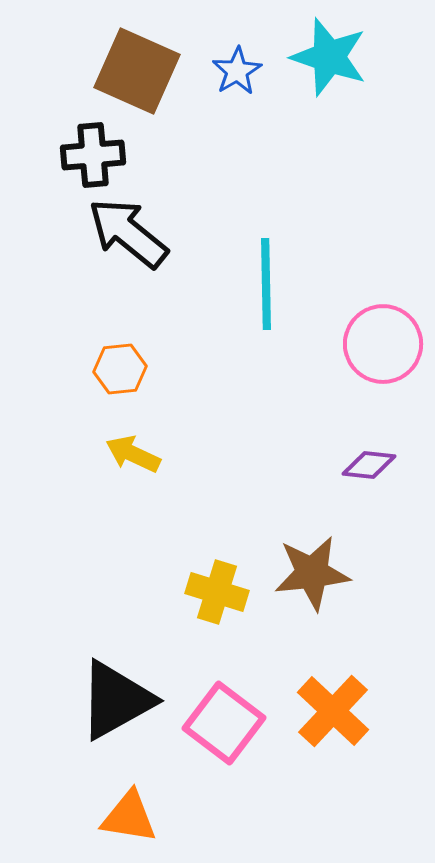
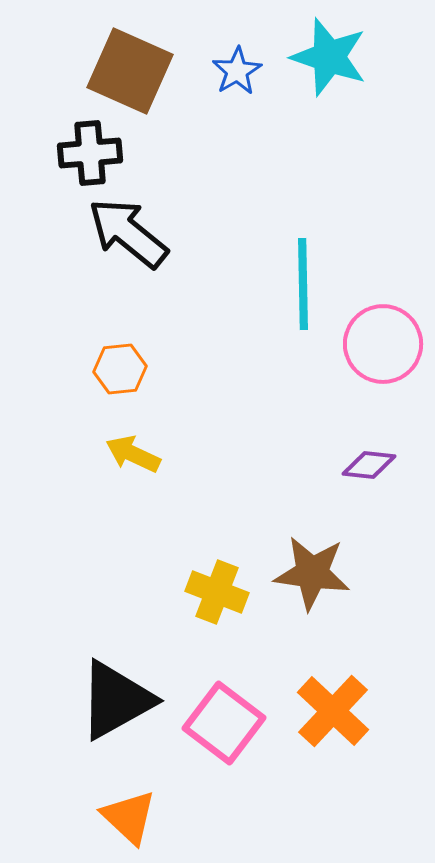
brown square: moved 7 px left
black cross: moved 3 px left, 2 px up
cyan line: moved 37 px right
brown star: rotated 14 degrees clockwise
yellow cross: rotated 4 degrees clockwise
orange triangle: rotated 34 degrees clockwise
